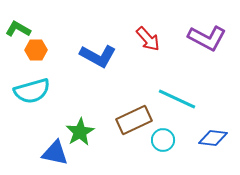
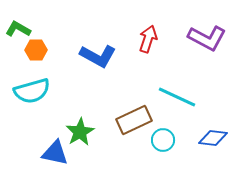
red arrow: rotated 120 degrees counterclockwise
cyan line: moved 2 px up
